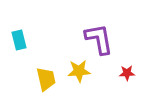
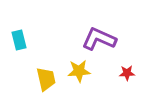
purple L-shape: rotated 56 degrees counterclockwise
